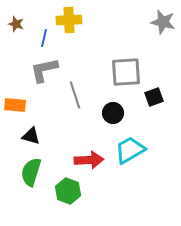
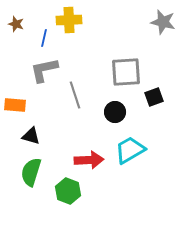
black circle: moved 2 px right, 1 px up
